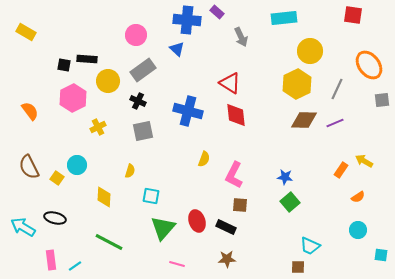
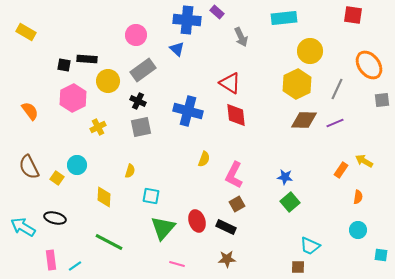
gray square at (143, 131): moved 2 px left, 4 px up
orange semicircle at (358, 197): rotated 48 degrees counterclockwise
brown square at (240, 205): moved 3 px left, 1 px up; rotated 35 degrees counterclockwise
